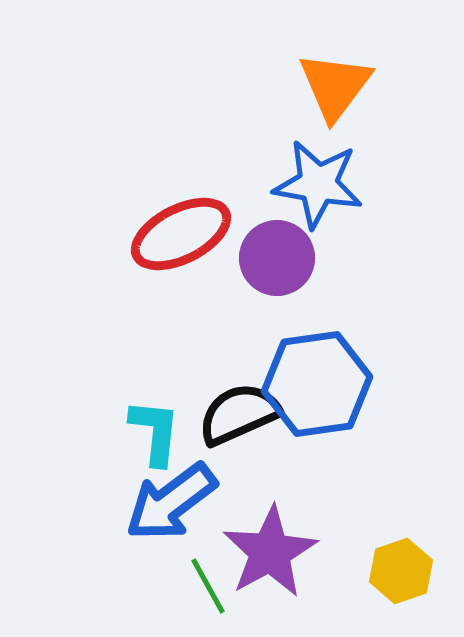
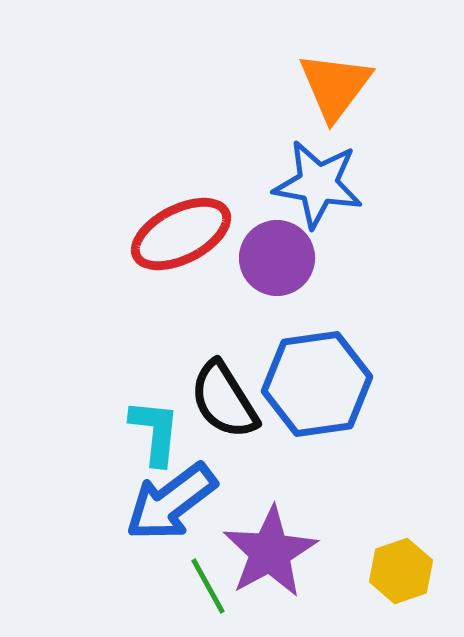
black semicircle: moved 15 px left, 14 px up; rotated 98 degrees counterclockwise
